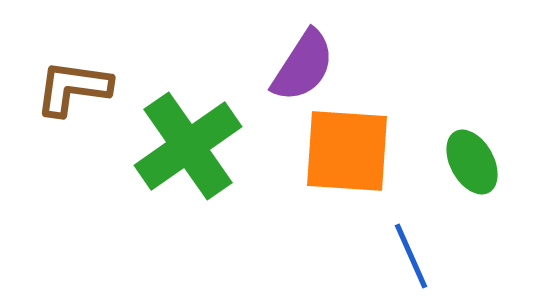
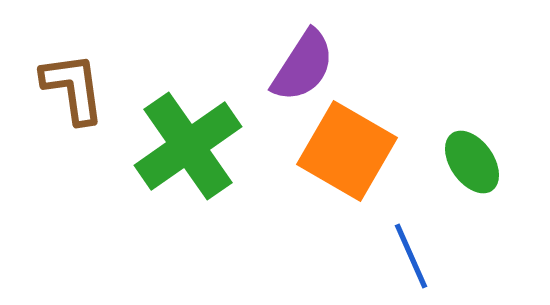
brown L-shape: rotated 74 degrees clockwise
orange square: rotated 26 degrees clockwise
green ellipse: rotated 6 degrees counterclockwise
